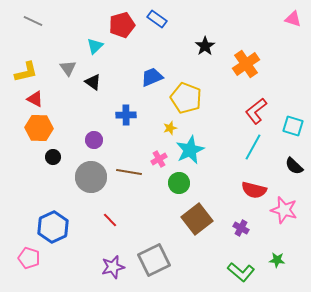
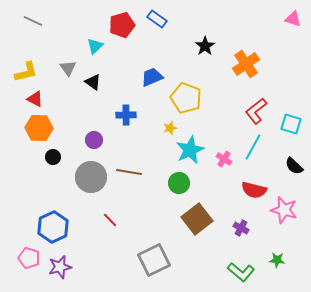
cyan square: moved 2 px left, 2 px up
pink cross: moved 65 px right; rotated 28 degrees counterclockwise
purple star: moved 53 px left
